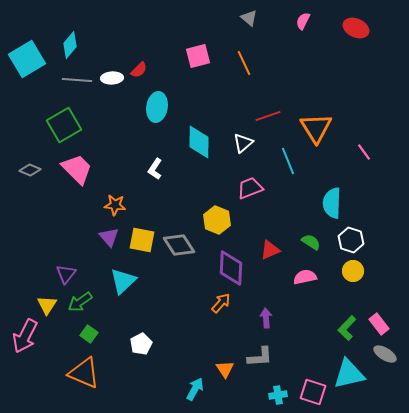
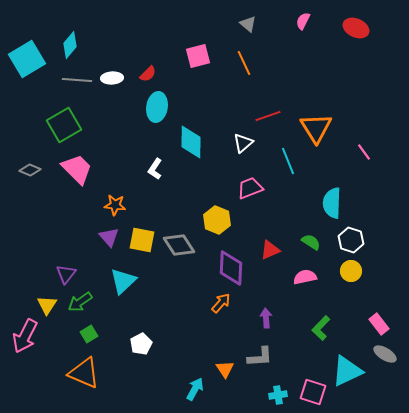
gray triangle at (249, 18): moved 1 px left, 6 px down
red semicircle at (139, 70): moved 9 px right, 4 px down
cyan diamond at (199, 142): moved 8 px left
yellow circle at (353, 271): moved 2 px left
green L-shape at (347, 328): moved 26 px left
green square at (89, 334): rotated 24 degrees clockwise
cyan triangle at (349, 374): moved 2 px left, 3 px up; rotated 12 degrees counterclockwise
